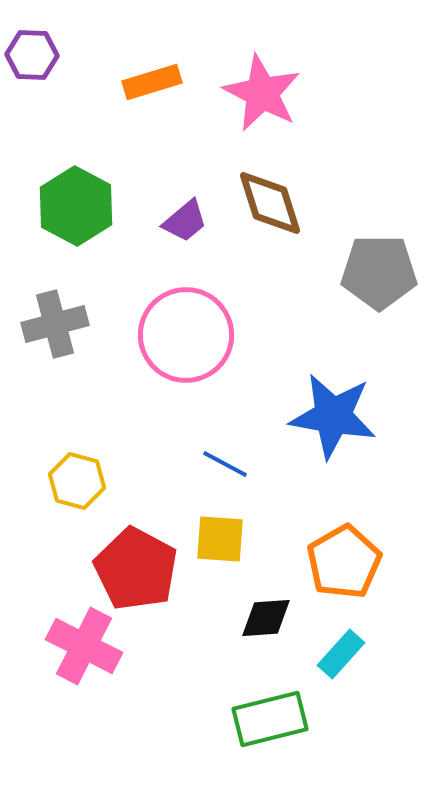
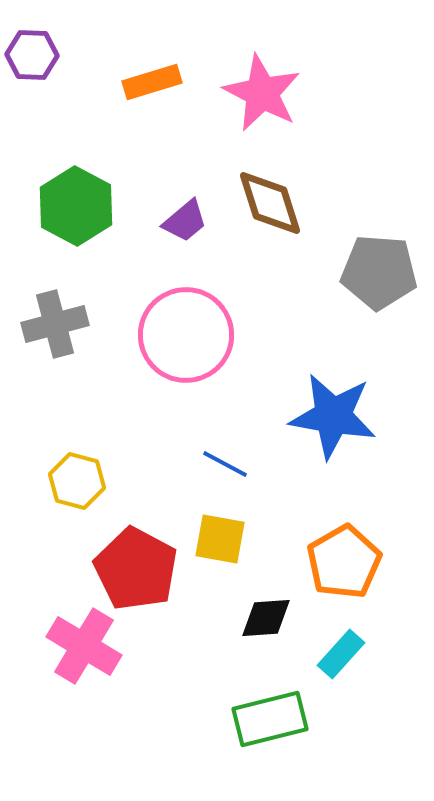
gray pentagon: rotated 4 degrees clockwise
yellow square: rotated 6 degrees clockwise
pink cross: rotated 4 degrees clockwise
